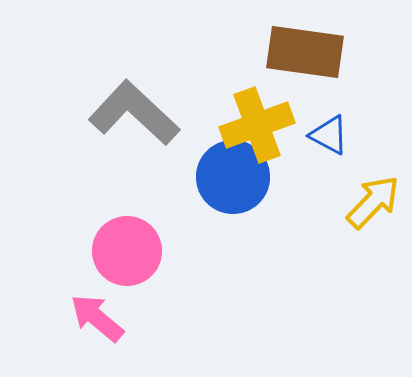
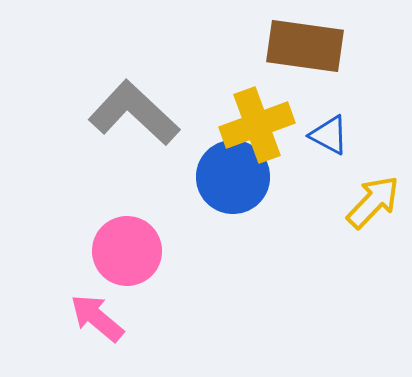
brown rectangle: moved 6 px up
